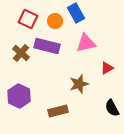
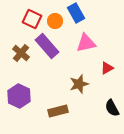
red square: moved 4 px right
purple rectangle: rotated 35 degrees clockwise
